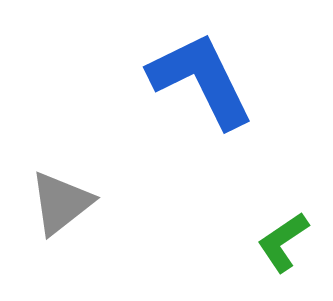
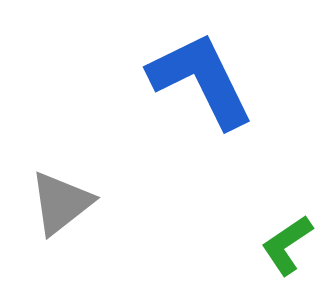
green L-shape: moved 4 px right, 3 px down
